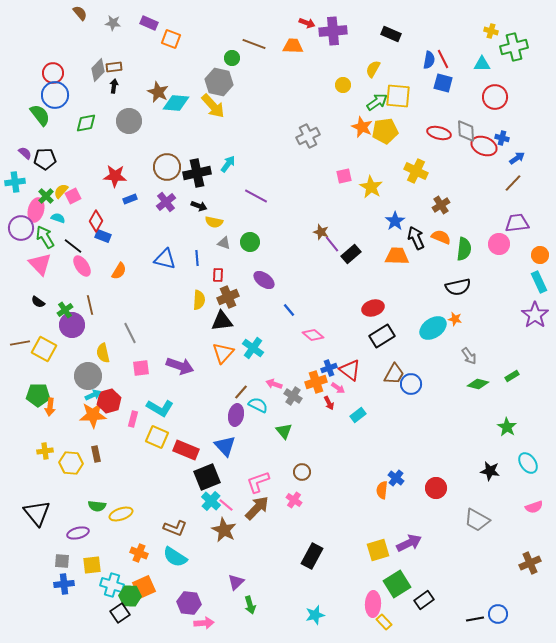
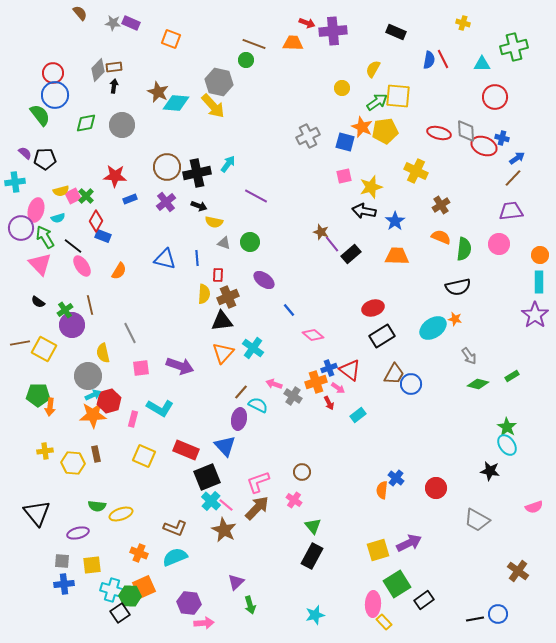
purple rectangle at (149, 23): moved 18 px left
yellow cross at (491, 31): moved 28 px left, 8 px up
black rectangle at (391, 34): moved 5 px right, 2 px up
orange trapezoid at (293, 46): moved 3 px up
green circle at (232, 58): moved 14 px right, 2 px down
blue square at (443, 83): moved 98 px left, 59 px down
yellow circle at (343, 85): moved 1 px left, 3 px down
gray circle at (129, 121): moved 7 px left, 4 px down
brown line at (513, 183): moved 5 px up
yellow star at (371, 187): rotated 25 degrees clockwise
yellow semicircle at (61, 191): rotated 147 degrees counterclockwise
green cross at (46, 196): moved 40 px right
cyan semicircle at (58, 218): rotated 144 degrees clockwise
purple trapezoid at (517, 223): moved 6 px left, 12 px up
black arrow at (416, 238): moved 52 px left, 27 px up; rotated 55 degrees counterclockwise
cyan rectangle at (539, 282): rotated 25 degrees clockwise
yellow semicircle at (199, 300): moved 5 px right, 6 px up
purple ellipse at (236, 415): moved 3 px right, 4 px down
green triangle at (284, 431): moved 29 px right, 95 px down
yellow square at (157, 437): moved 13 px left, 19 px down
yellow hexagon at (71, 463): moved 2 px right
cyan ellipse at (528, 463): moved 21 px left, 18 px up
cyan semicircle at (175, 557): rotated 125 degrees clockwise
brown cross at (530, 563): moved 12 px left, 8 px down; rotated 30 degrees counterclockwise
cyan cross at (112, 585): moved 5 px down
